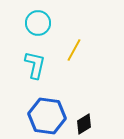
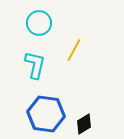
cyan circle: moved 1 px right
blue hexagon: moved 1 px left, 2 px up
